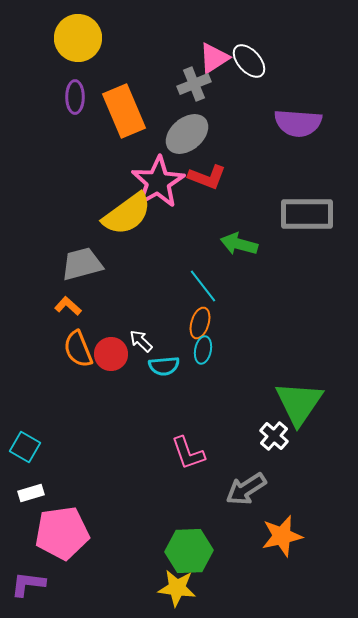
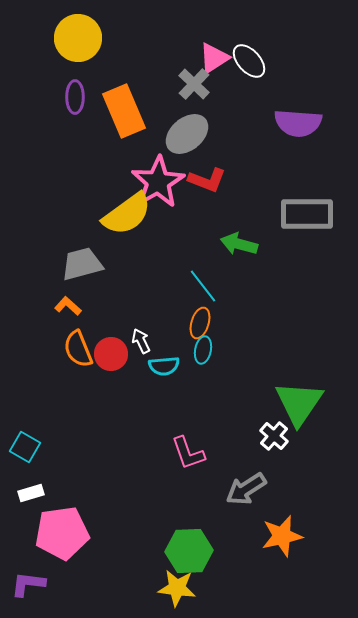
gray cross: rotated 24 degrees counterclockwise
red L-shape: moved 3 px down
white arrow: rotated 20 degrees clockwise
